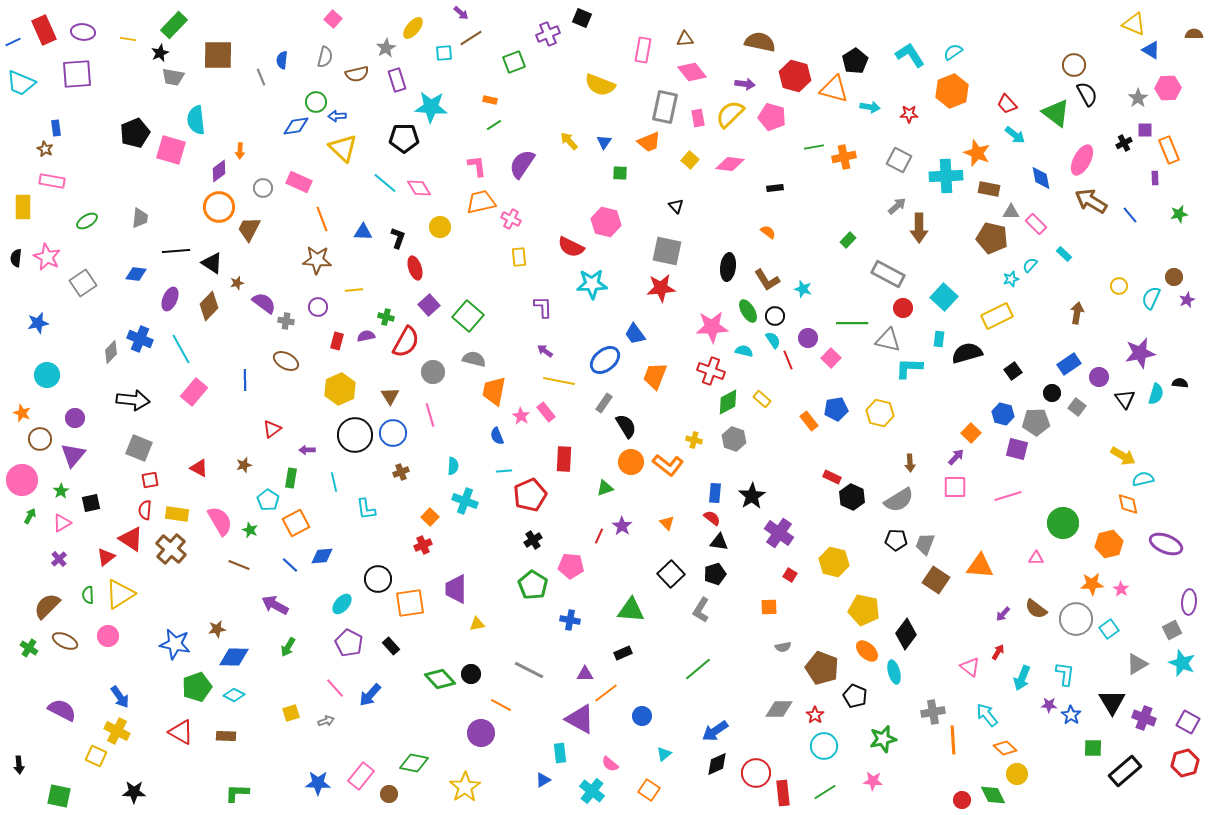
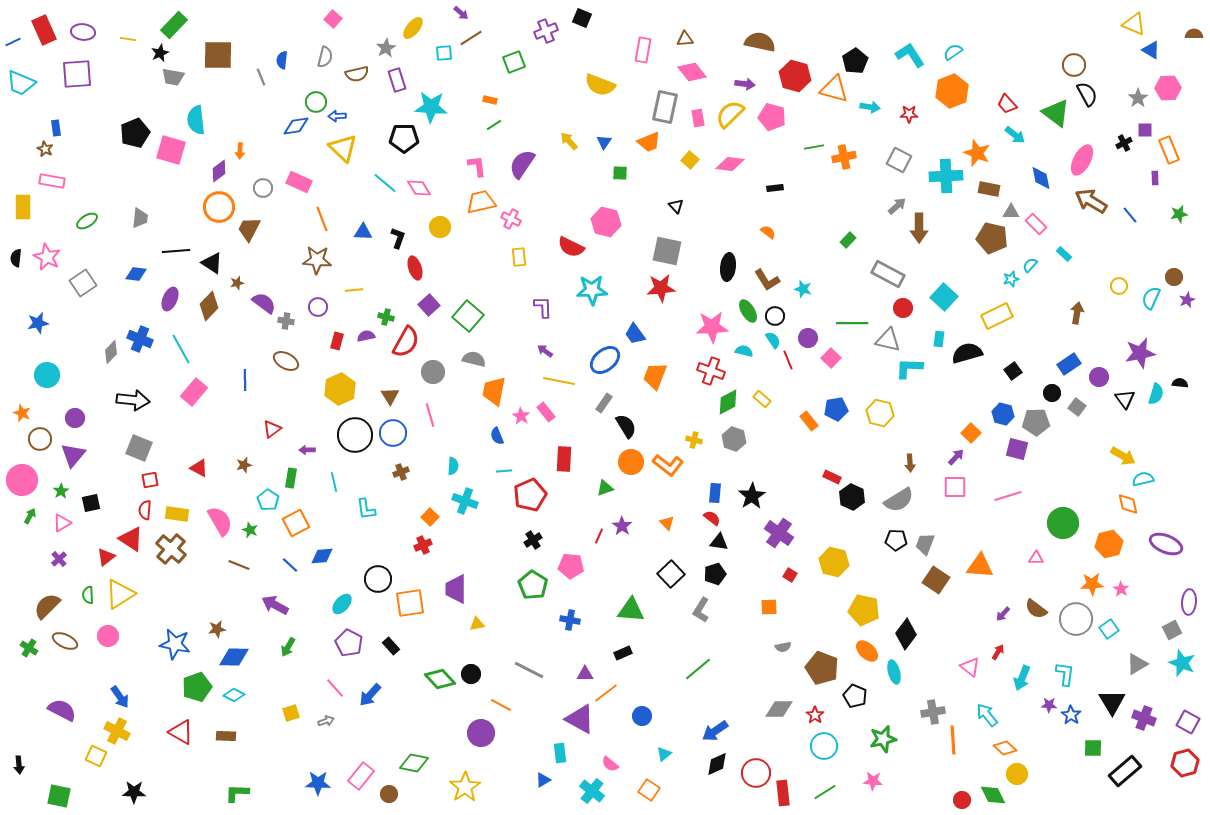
purple cross at (548, 34): moved 2 px left, 3 px up
cyan star at (592, 284): moved 6 px down
